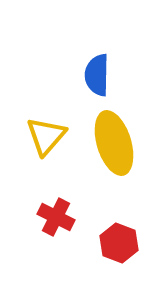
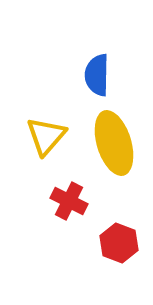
red cross: moved 13 px right, 16 px up
